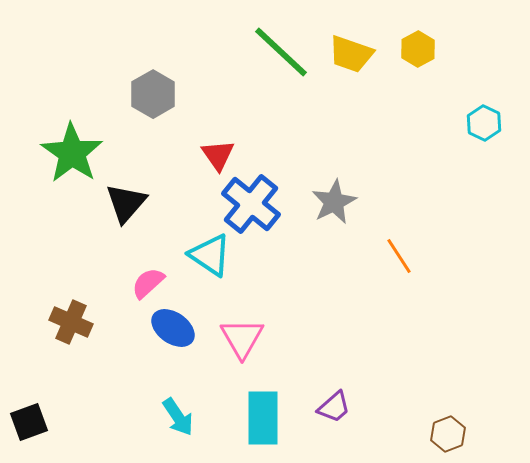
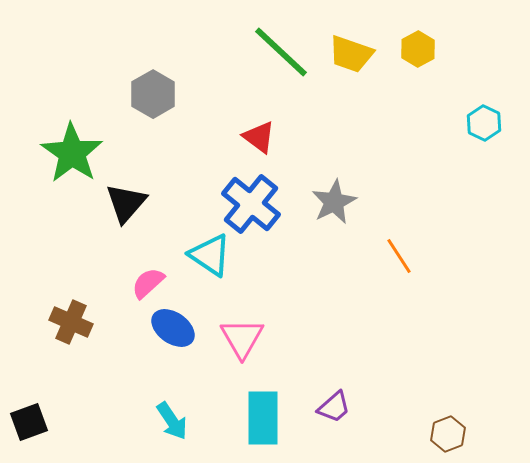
red triangle: moved 41 px right, 18 px up; rotated 18 degrees counterclockwise
cyan arrow: moved 6 px left, 4 px down
